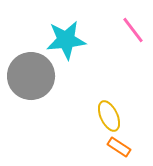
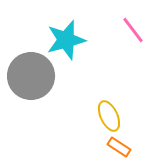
cyan star: rotated 9 degrees counterclockwise
